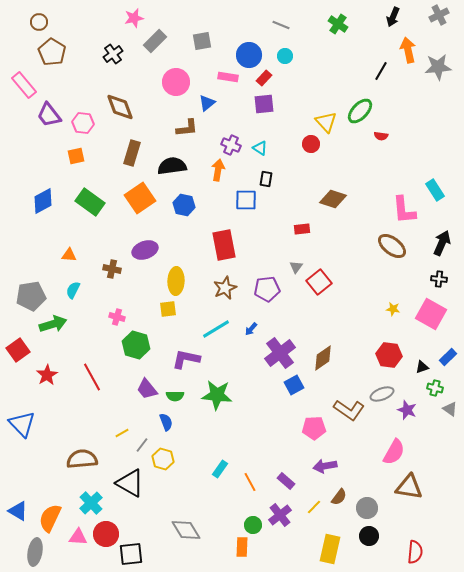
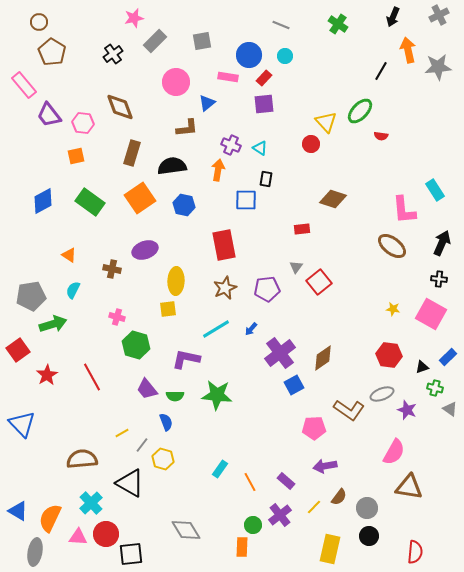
orange triangle at (69, 255): rotated 28 degrees clockwise
